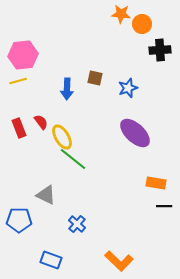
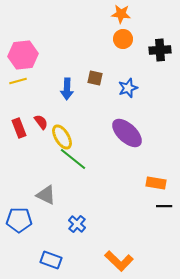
orange circle: moved 19 px left, 15 px down
purple ellipse: moved 8 px left
